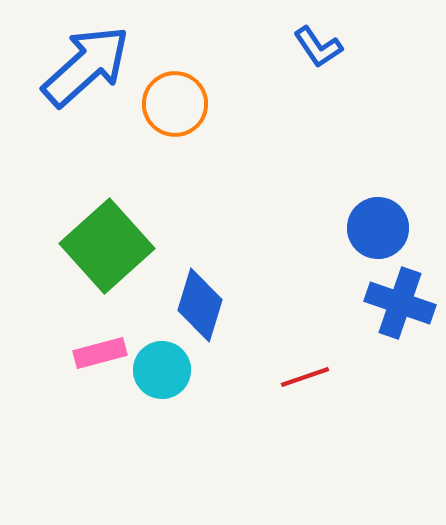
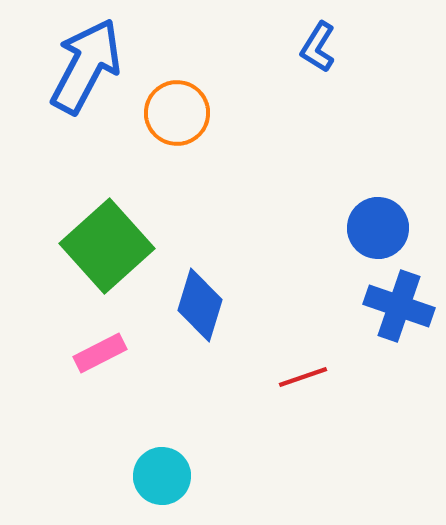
blue L-shape: rotated 66 degrees clockwise
blue arrow: rotated 20 degrees counterclockwise
orange circle: moved 2 px right, 9 px down
blue cross: moved 1 px left, 3 px down
pink rectangle: rotated 12 degrees counterclockwise
cyan circle: moved 106 px down
red line: moved 2 px left
